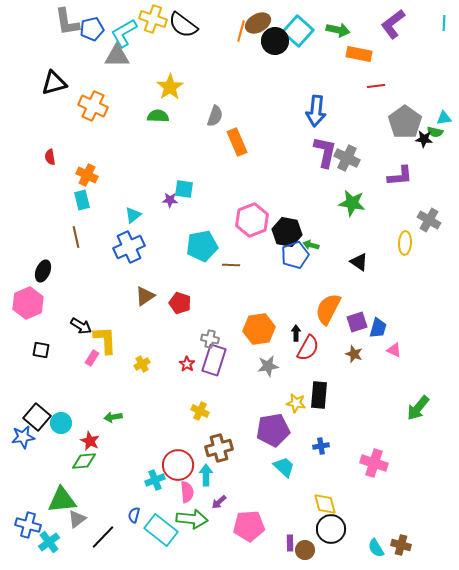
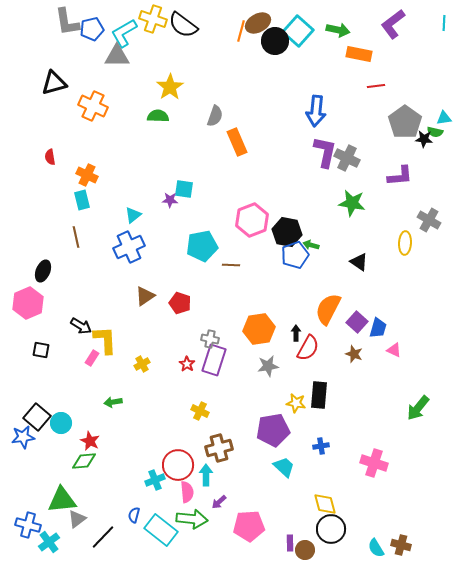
purple square at (357, 322): rotated 30 degrees counterclockwise
green arrow at (113, 417): moved 15 px up
